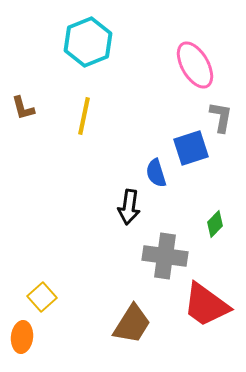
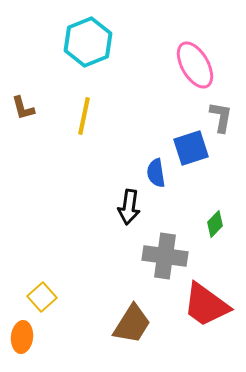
blue semicircle: rotated 8 degrees clockwise
